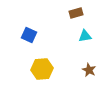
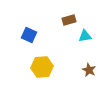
brown rectangle: moved 7 px left, 7 px down
yellow hexagon: moved 2 px up
